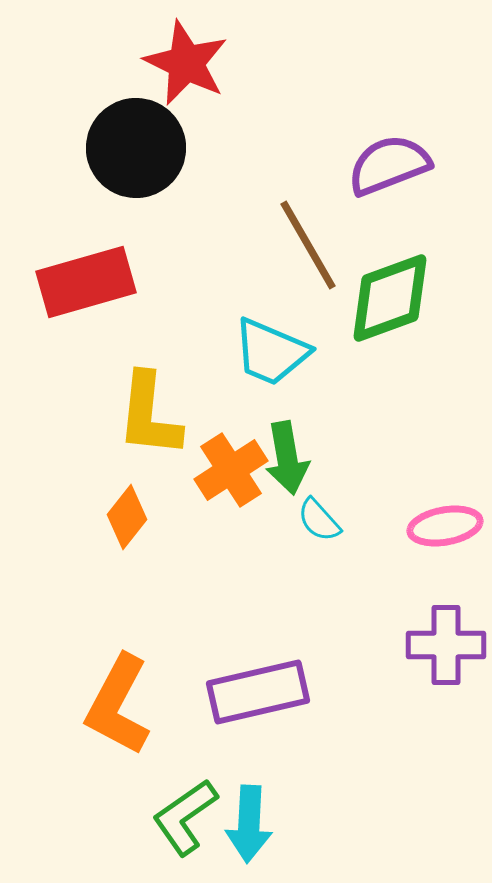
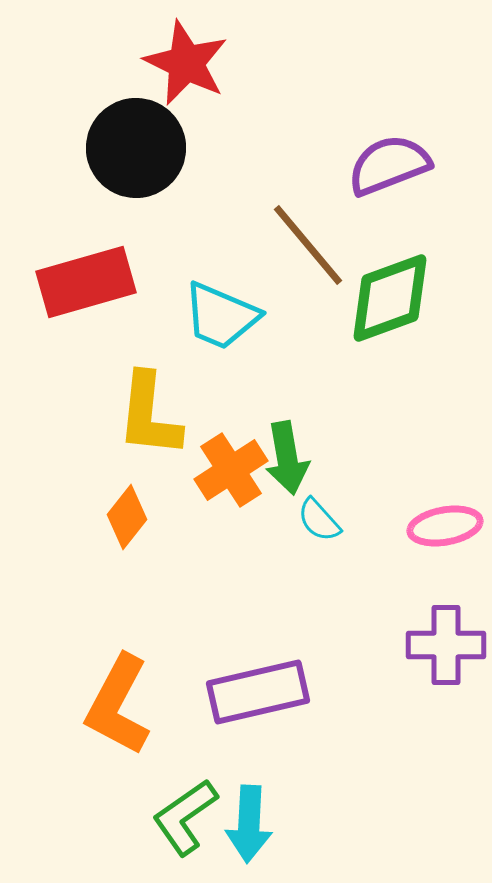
brown line: rotated 10 degrees counterclockwise
cyan trapezoid: moved 50 px left, 36 px up
